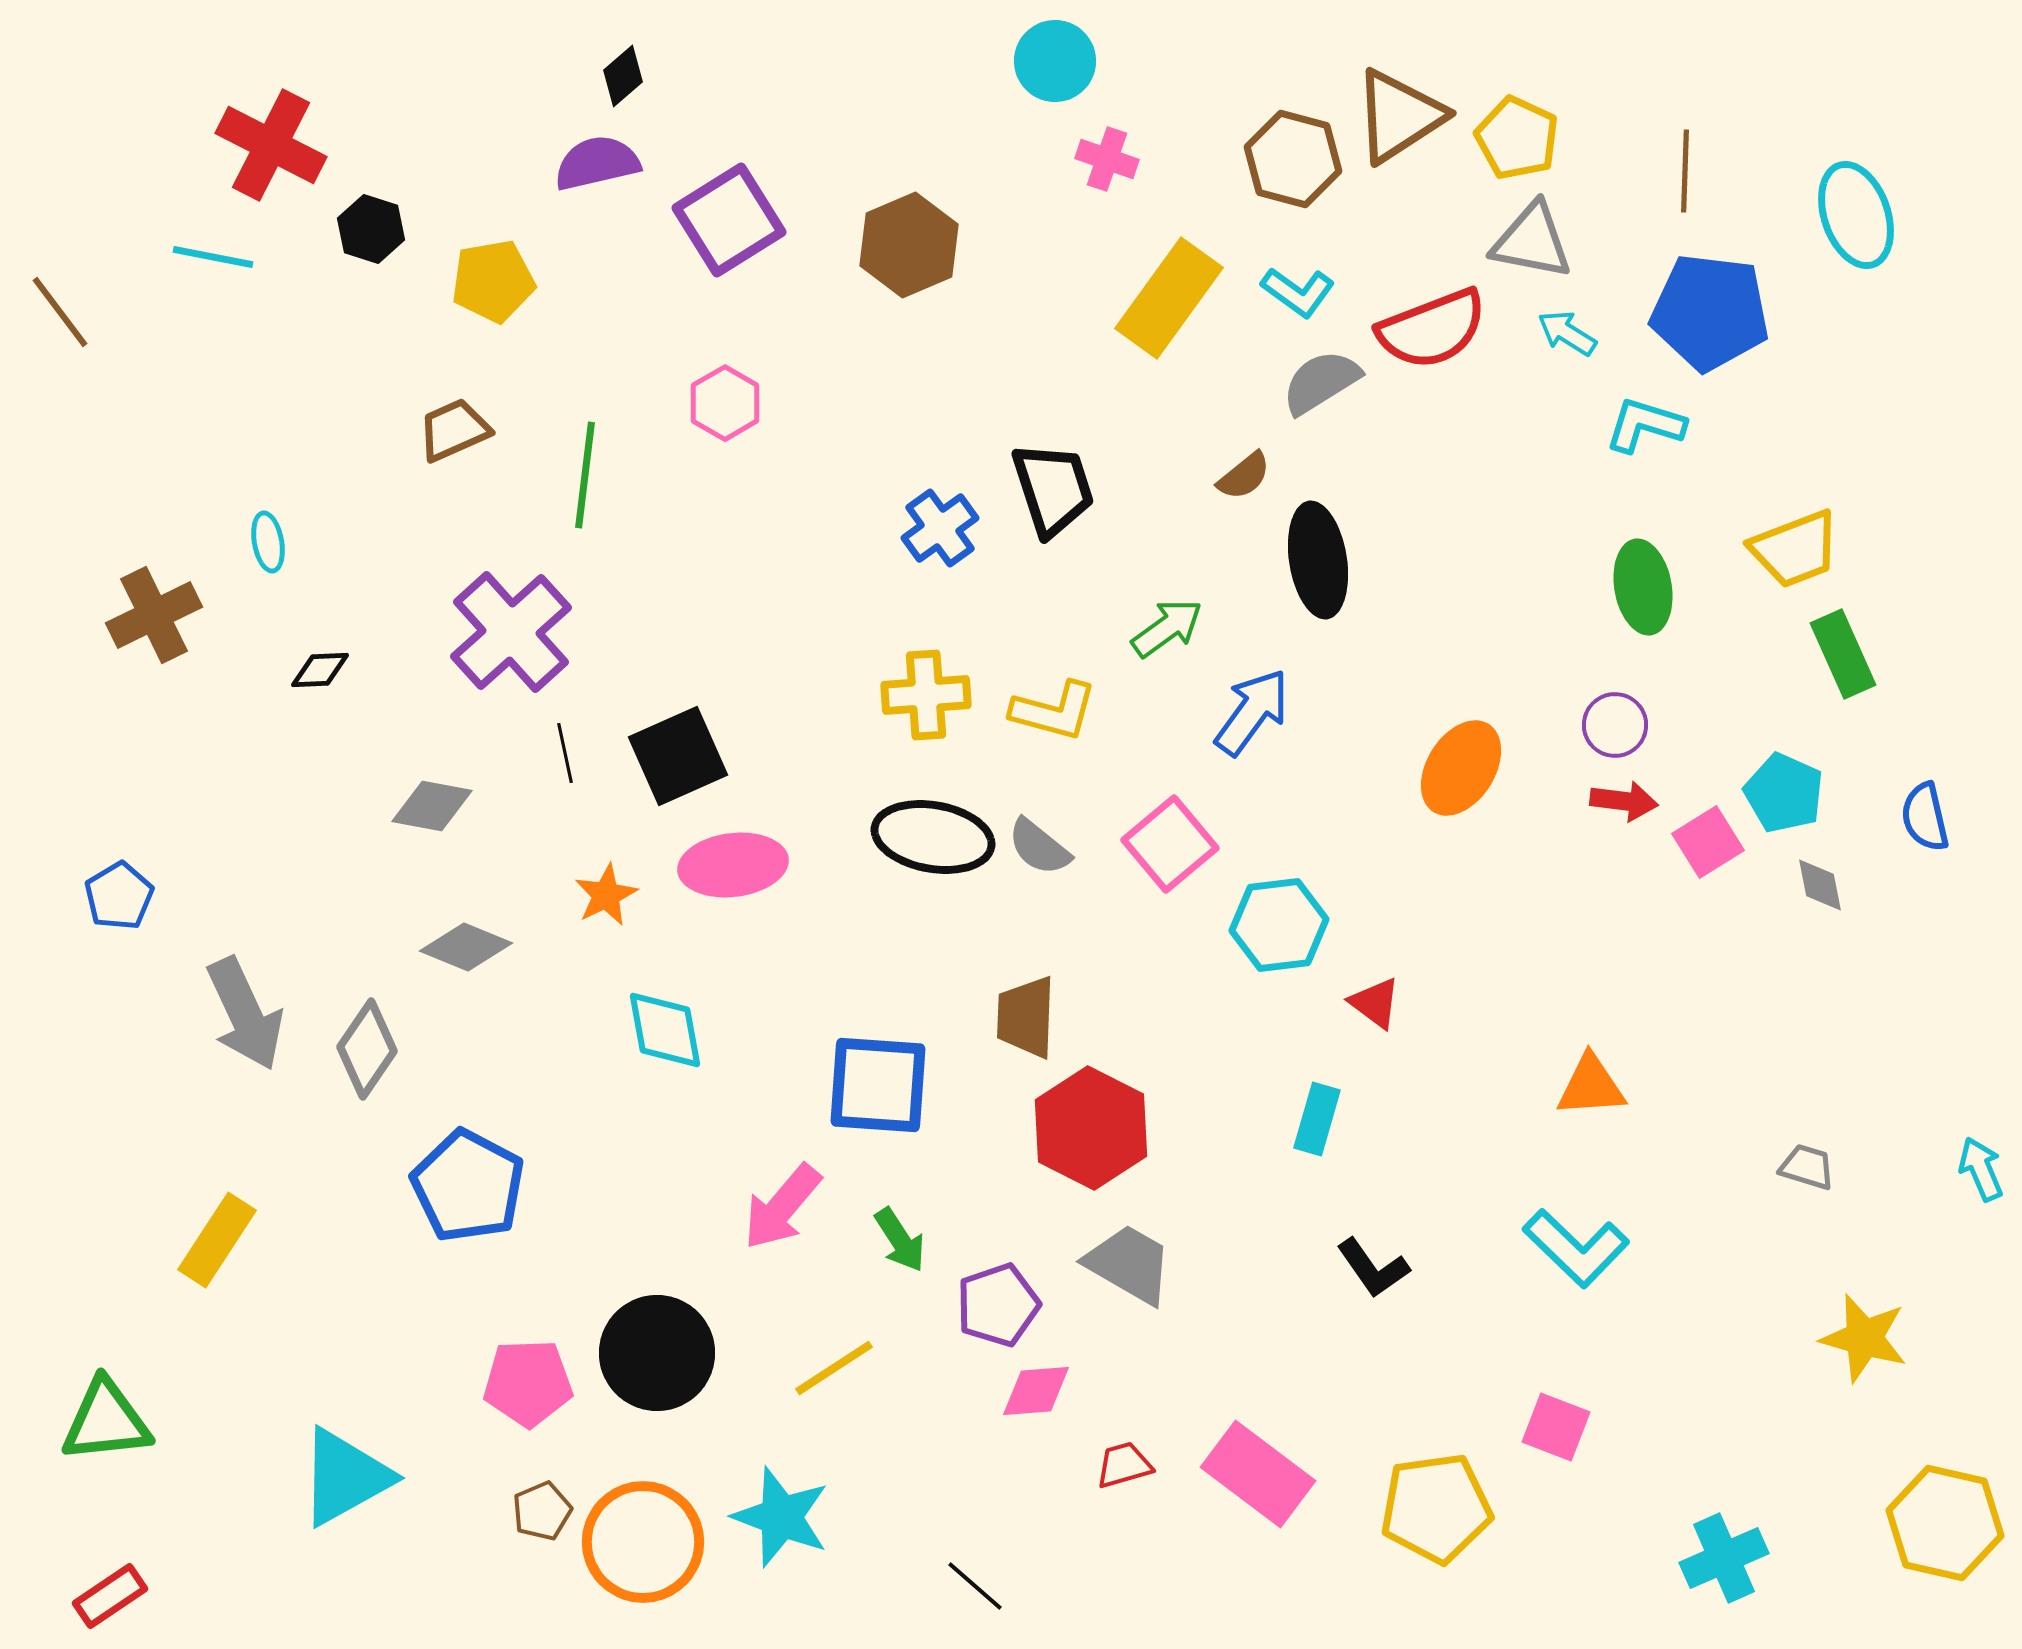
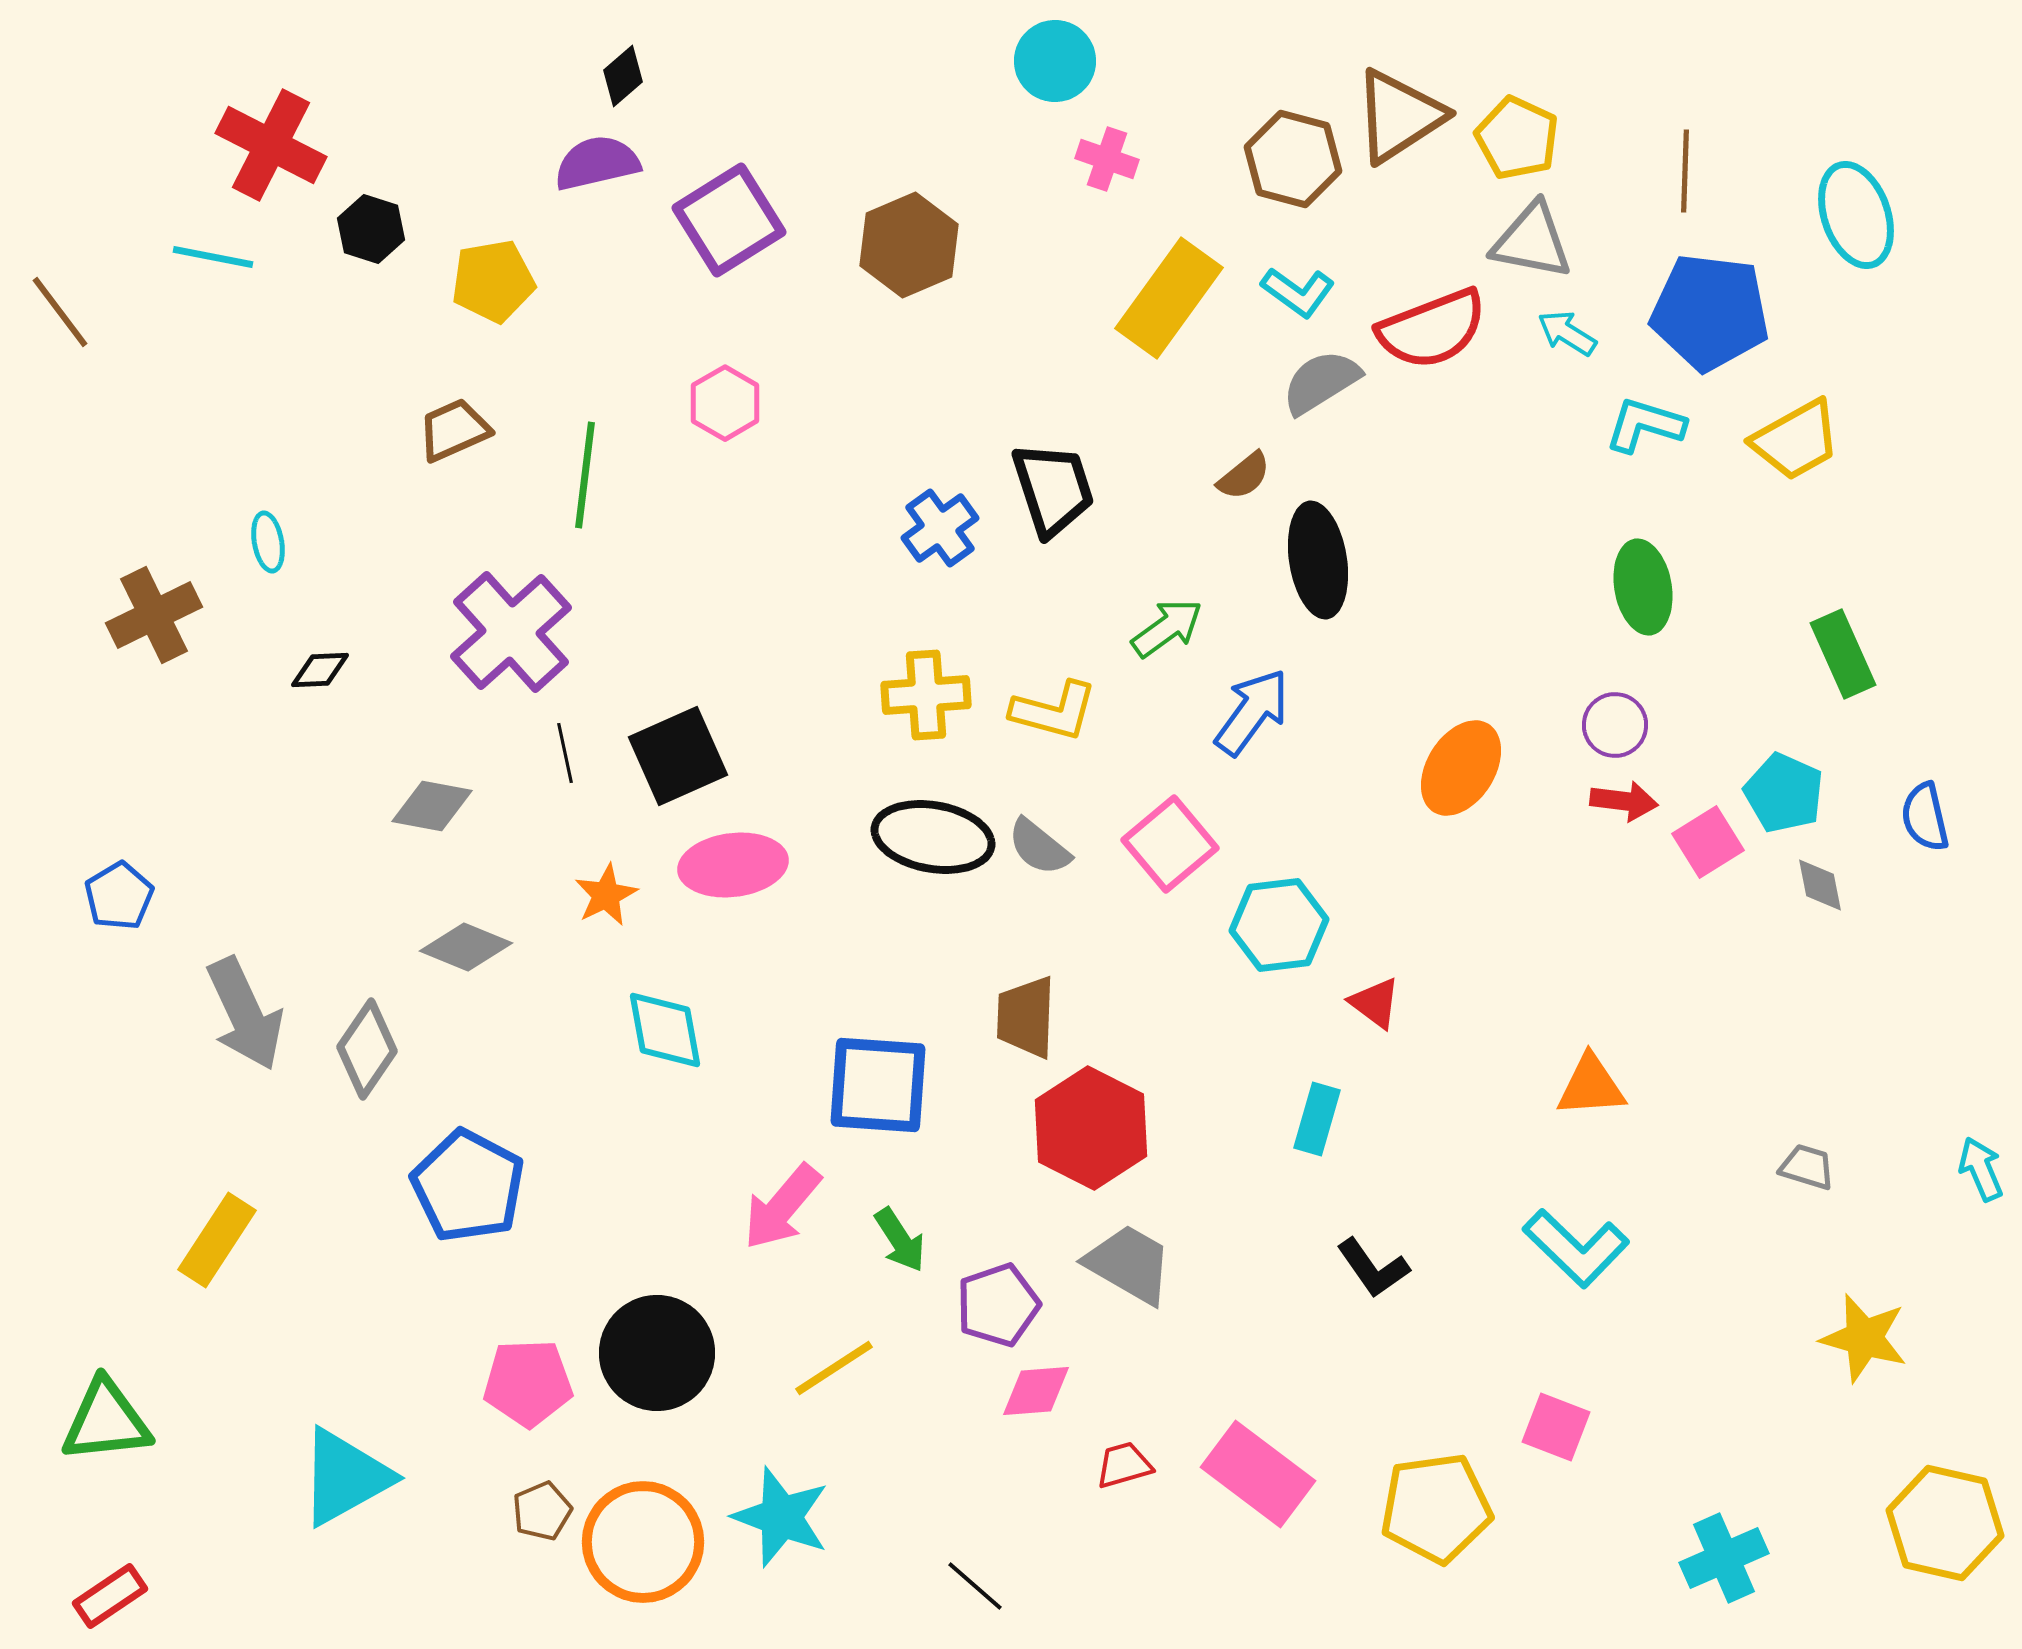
yellow trapezoid at (1795, 549): moved 1 px right, 109 px up; rotated 8 degrees counterclockwise
